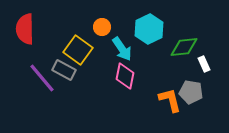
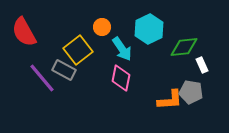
red semicircle: moved 1 px left, 3 px down; rotated 28 degrees counterclockwise
yellow square: rotated 16 degrees clockwise
white rectangle: moved 2 px left, 1 px down
pink diamond: moved 4 px left, 2 px down
orange L-shape: rotated 100 degrees clockwise
